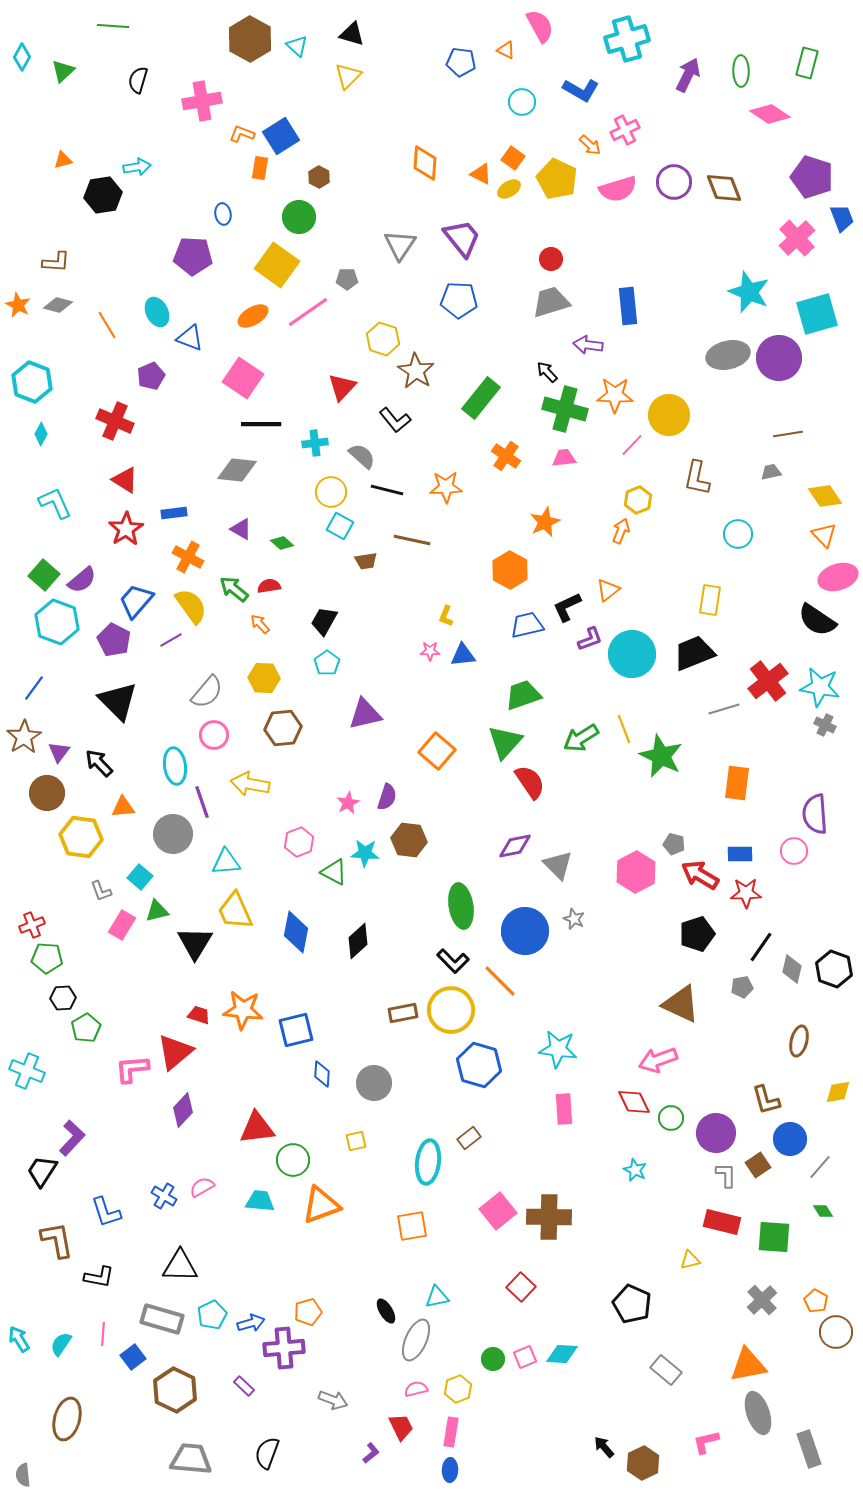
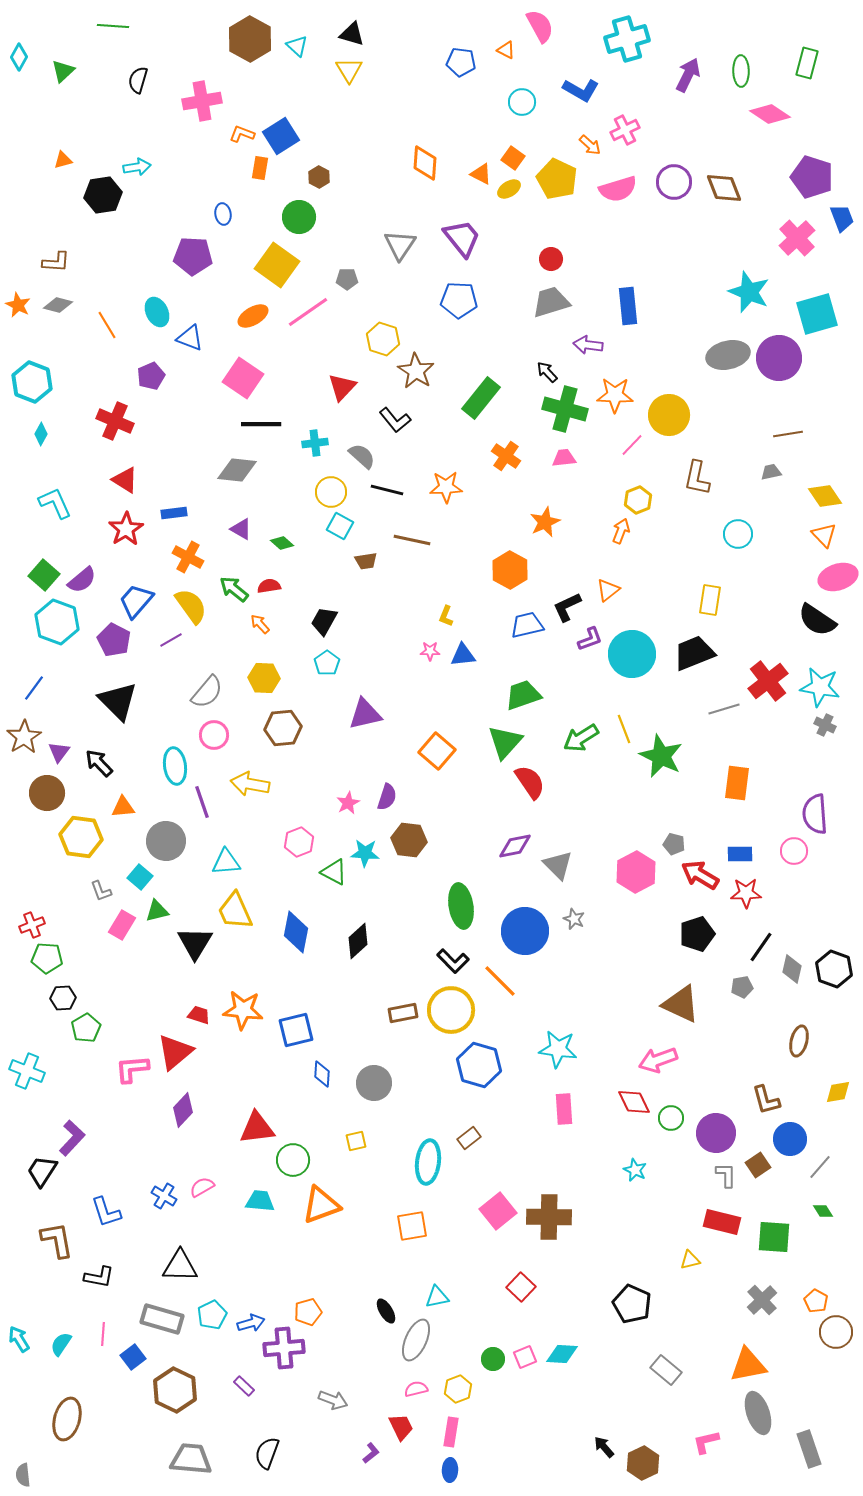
cyan diamond at (22, 57): moved 3 px left
yellow triangle at (348, 76): moved 1 px right, 6 px up; rotated 16 degrees counterclockwise
gray circle at (173, 834): moved 7 px left, 7 px down
